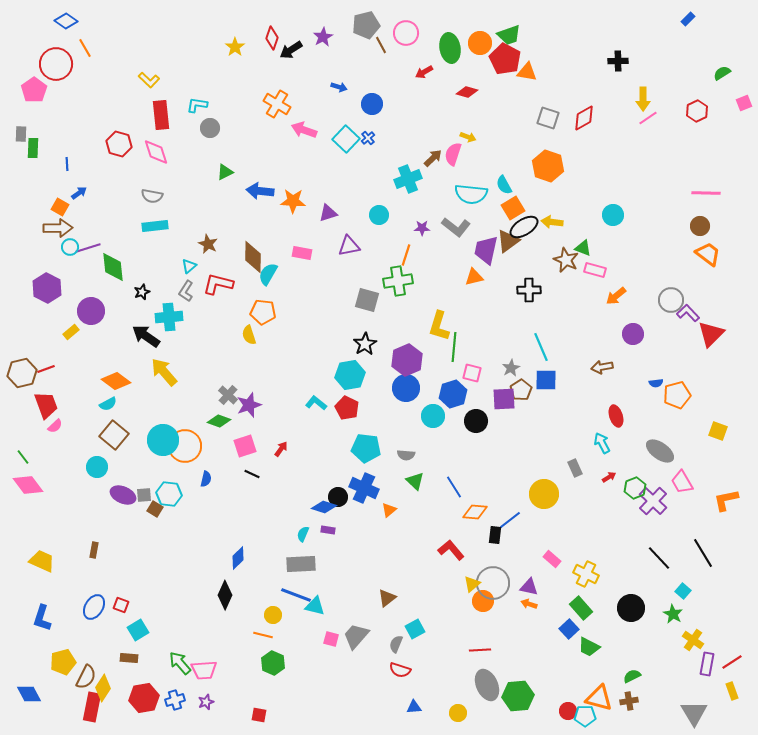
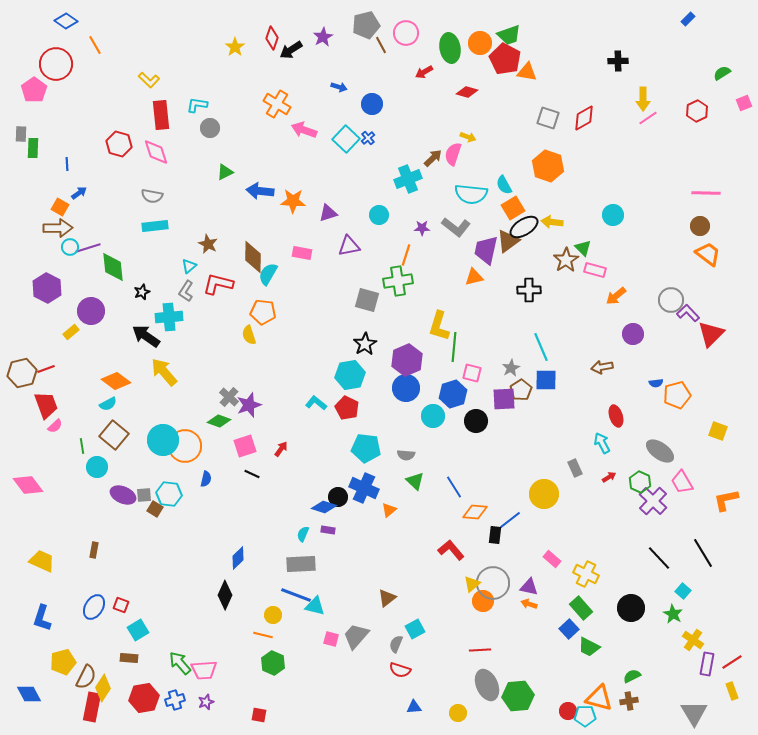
orange line at (85, 48): moved 10 px right, 3 px up
green triangle at (583, 248): rotated 24 degrees clockwise
brown star at (566, 260): rotated 15 degrees clockwise
gray cross at (228, 395): moved 1 px right, 2 px down
green line at (23, 457): moved 59 px right, 11 px up; rotated 28 degrees clockwise
green hexagon at (635, 488): moved 5 px right, 6 px up; rotated 15 degrees counterclockwise
